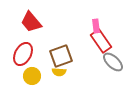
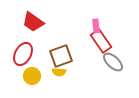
red trapezoid: moved 2 px right; rotated 15 degrees counterclockwise
